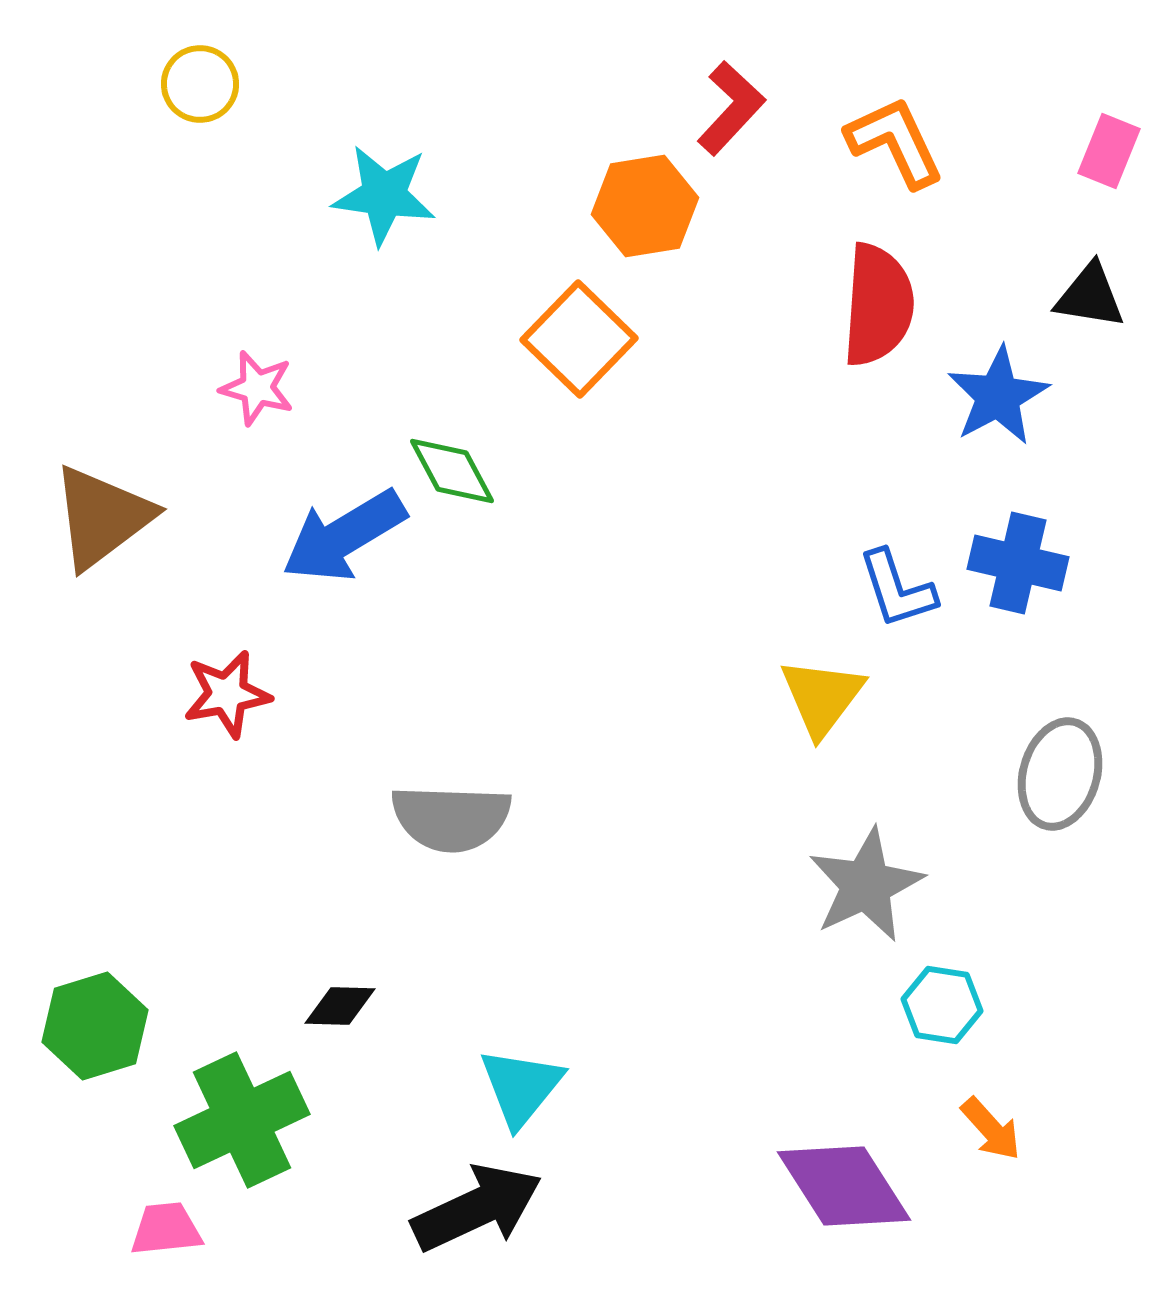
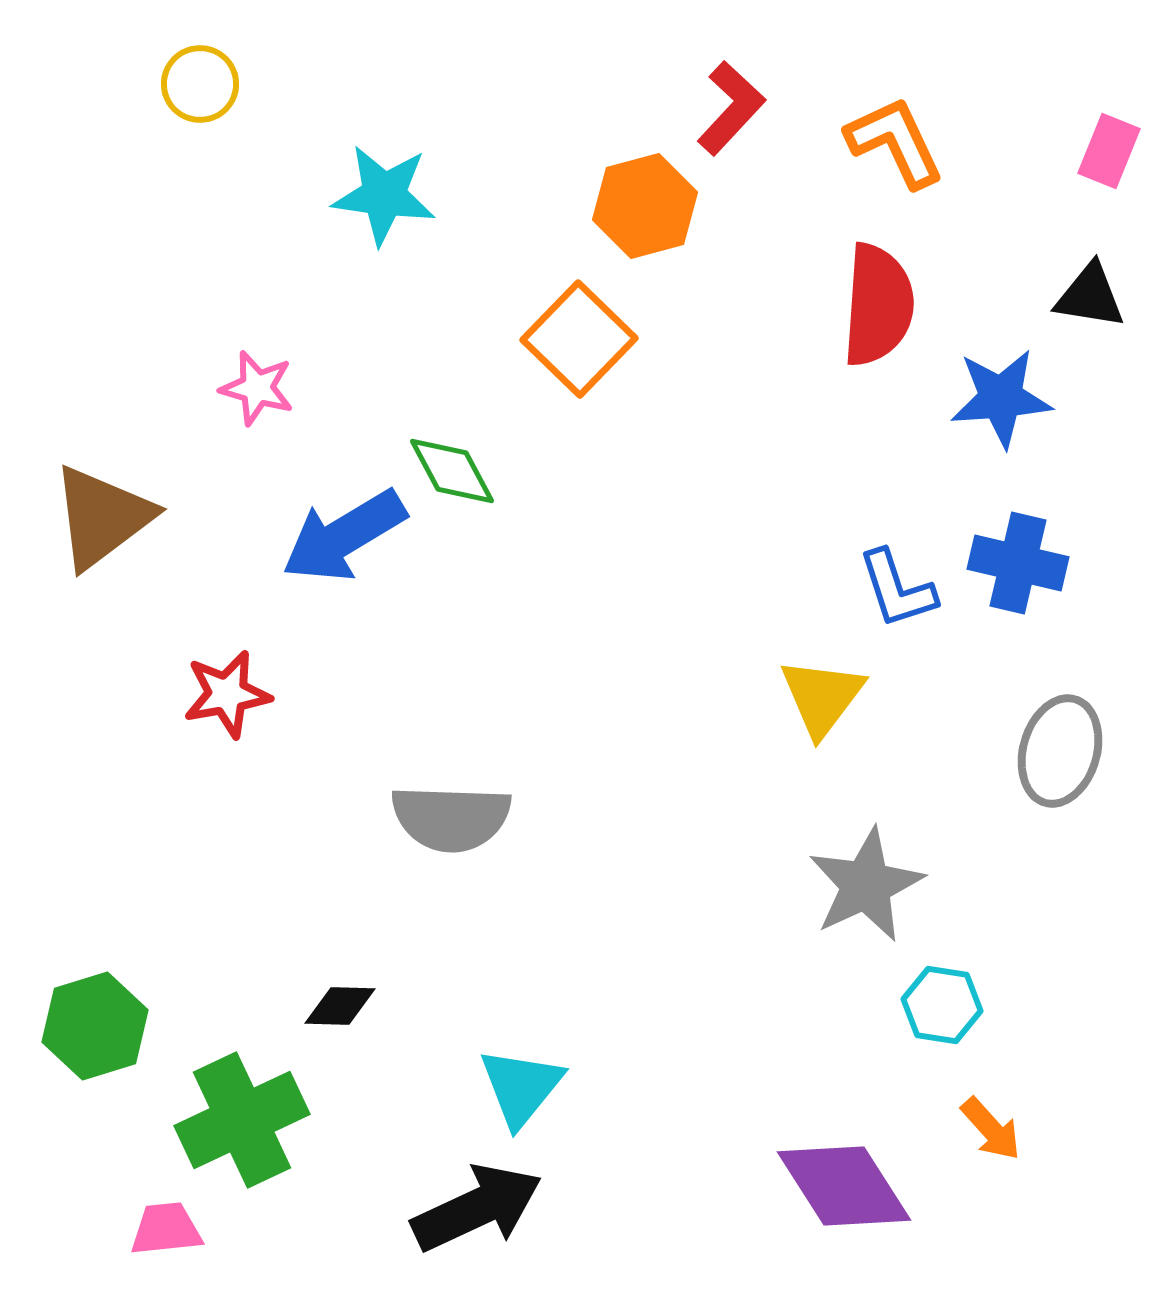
orange hexagon: rotated 6 degrees counterclockwise
blue star: moved 3 px right, 2 px down; rotated 24 degrees clockwise
gray ellipse: moved 23 px up
